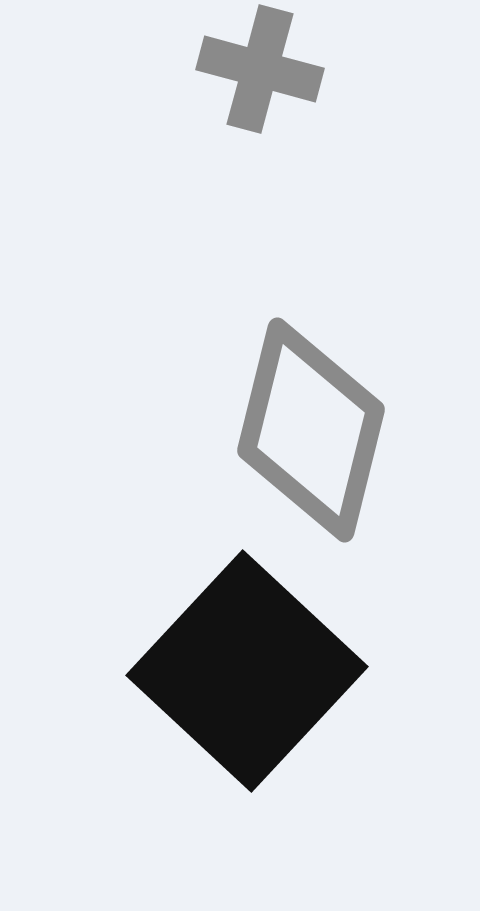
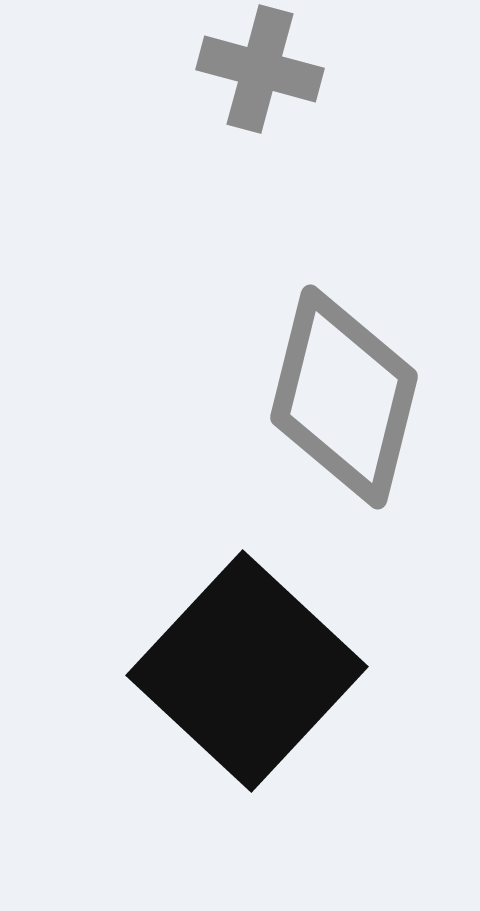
gray diamond: moved 33 px right, 33 px up
